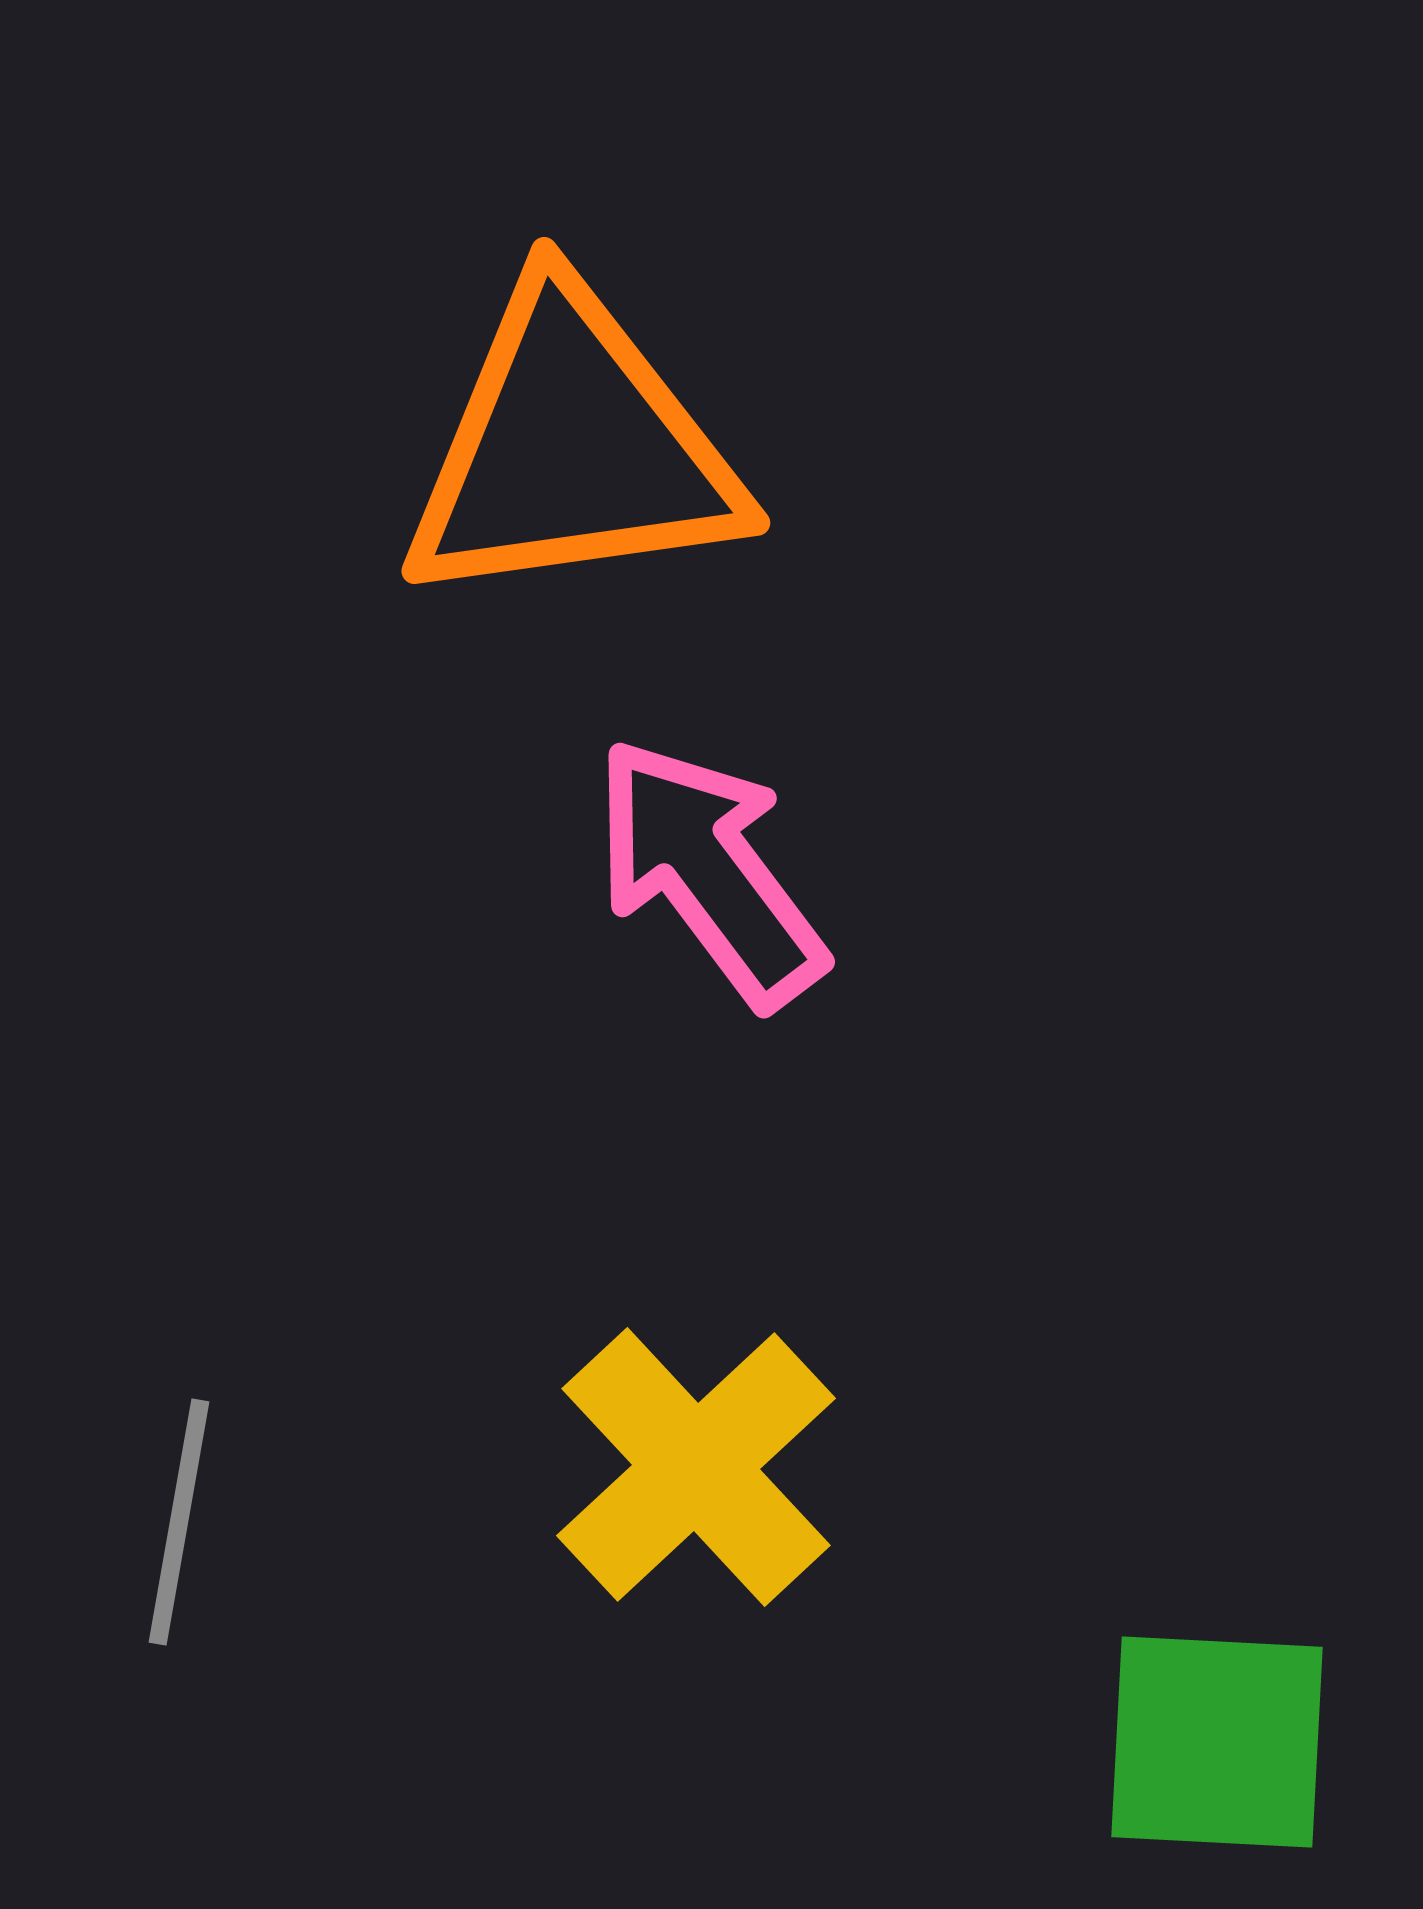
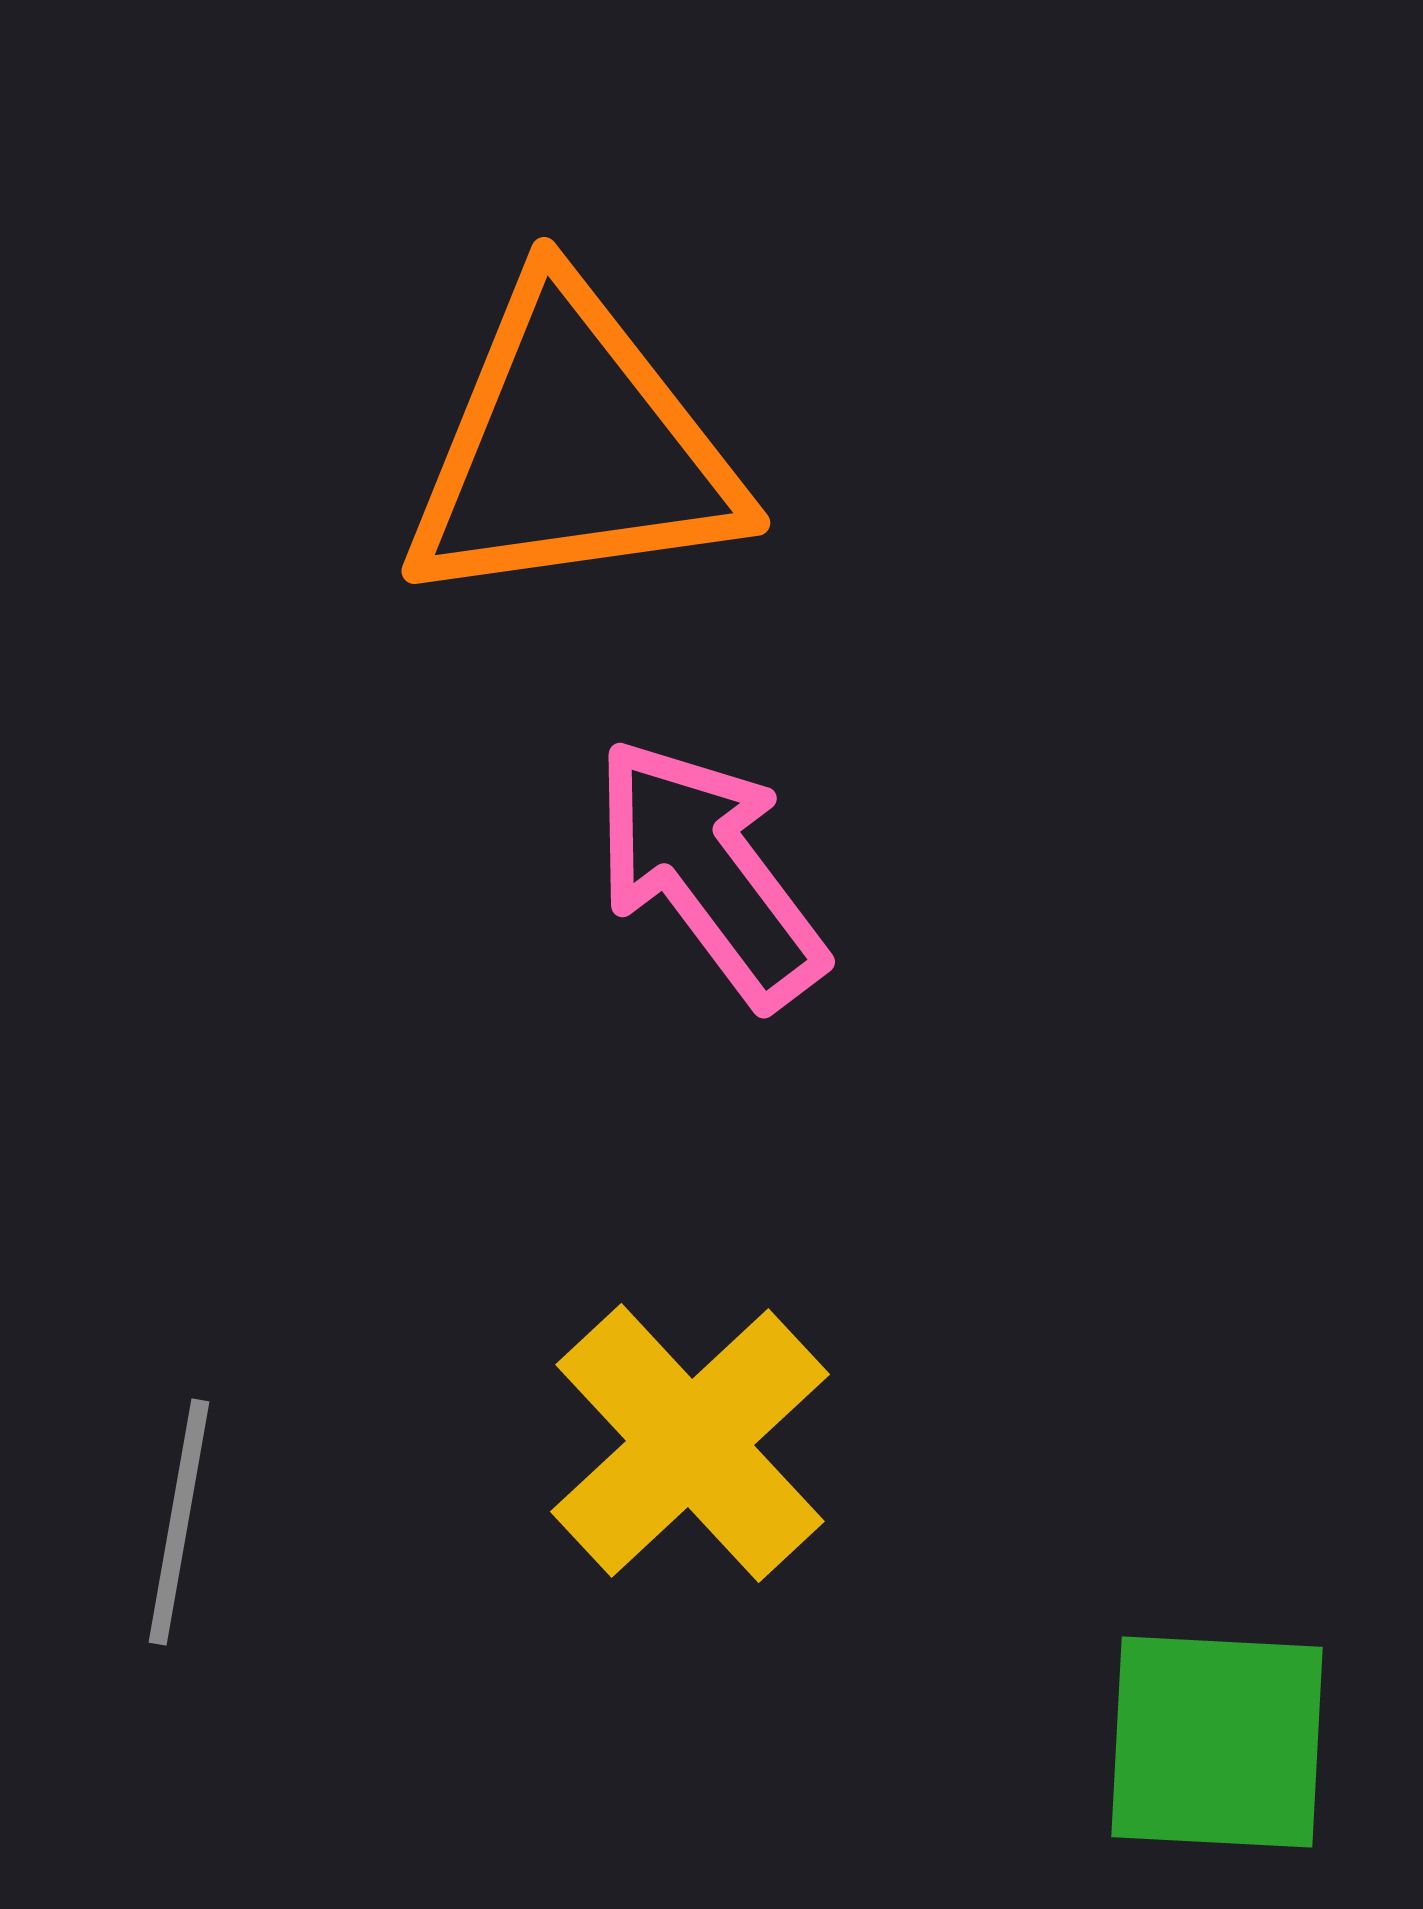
yellow cross: moved 6 px left, 24 px up
